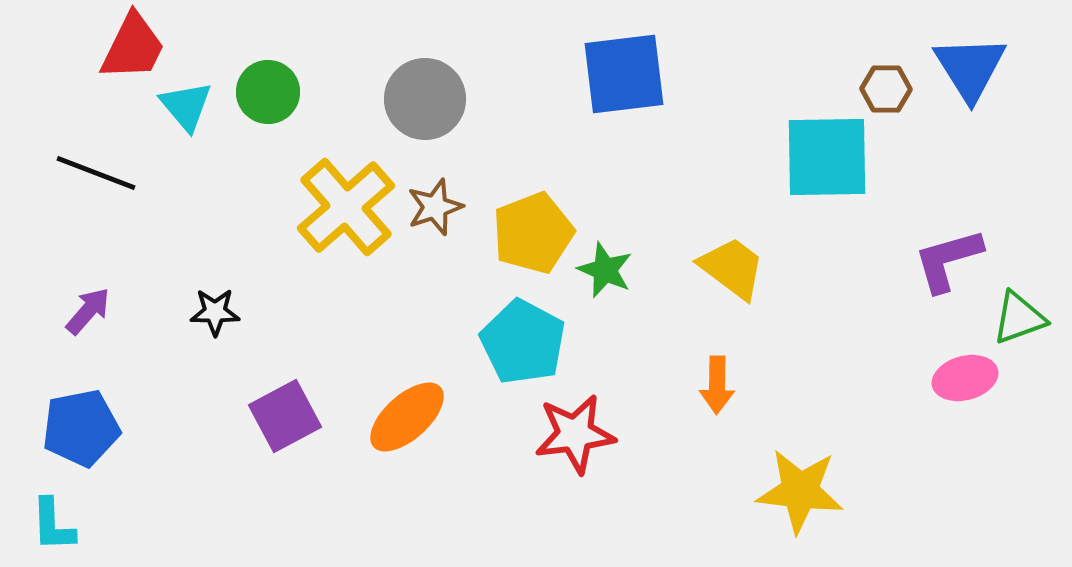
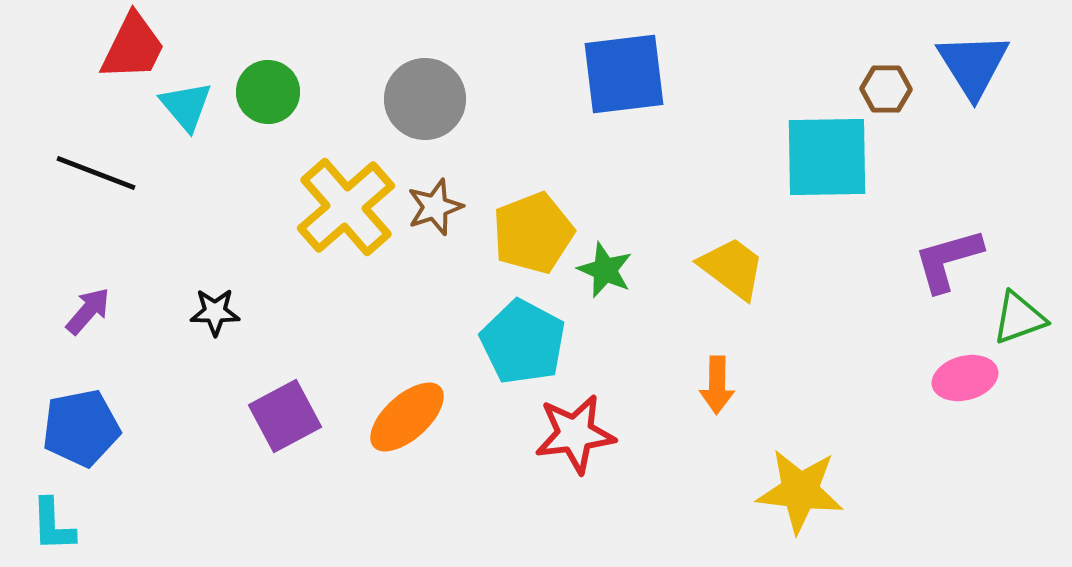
blue triangle: moved 3 px right, 3 px up
